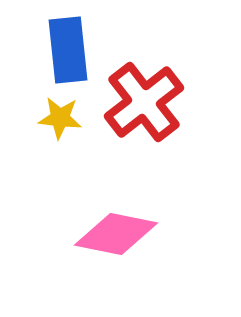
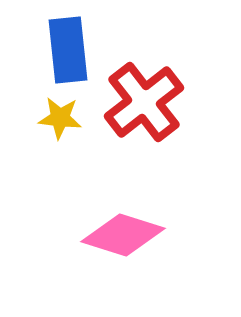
pink diamond: moved 7 px right, 1 px down; rotated 6 degrees clockwise
